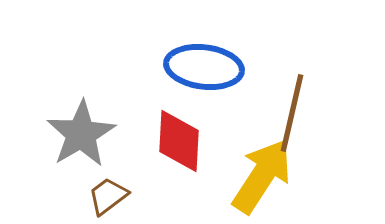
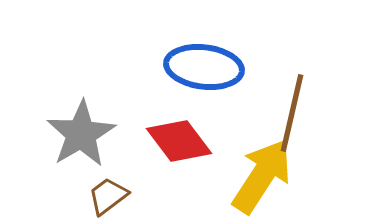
red diamond: rotated 40 degrees counterclockwise
